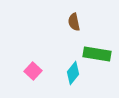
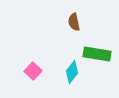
cyan diamond: moved 1 px left, 1 px up
